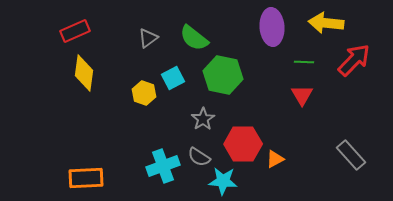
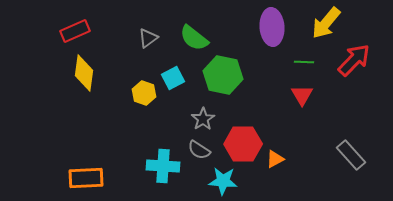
yellow arrow: rotated 56 degrees counterclockwise
gray semicircle: moved 7 px up
cyan cross: rotated 24 degrees clockwise
